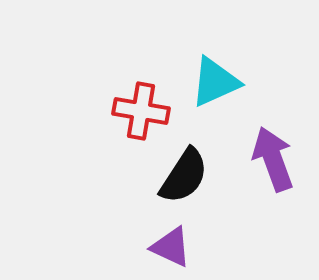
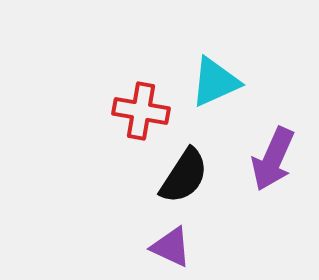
purple arrow: rotated 136 degrees counterclockwise
